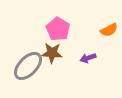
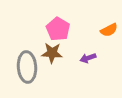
gray ellipse: moved 1 px left, 1 px down; rotated 48 degrees counterclockwise
